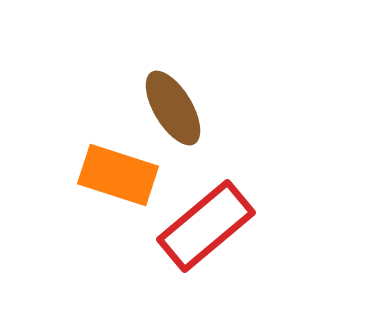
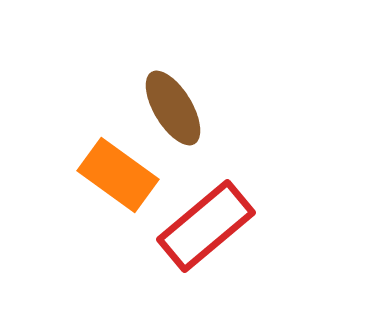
orange rectangle: rotated 18 degrees clockwise
